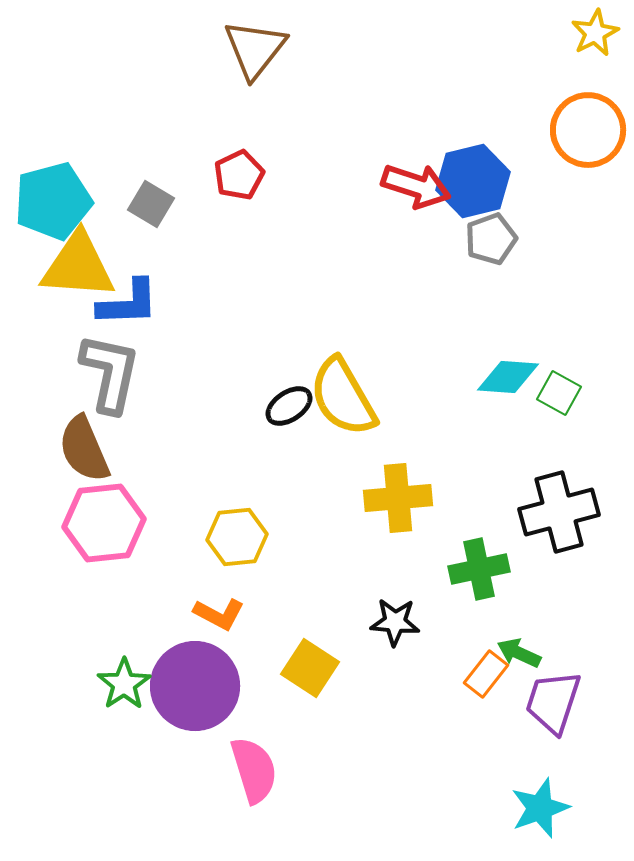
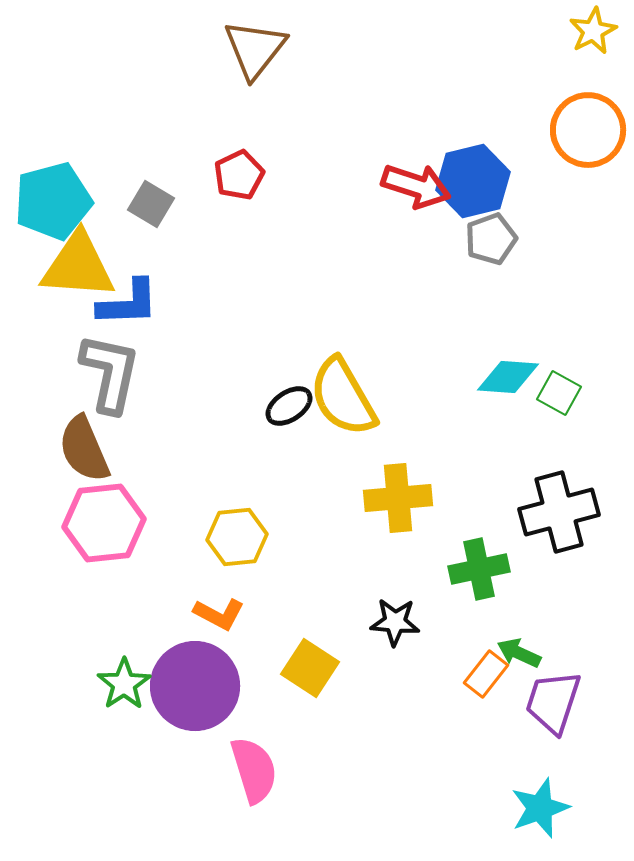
yellow star: moved 2 px left, 2 px up
